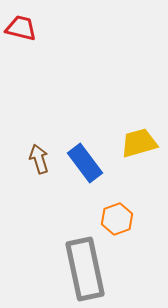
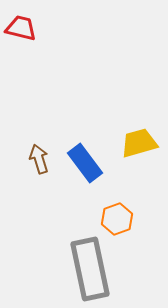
gray rectangle: moved 5 px right
